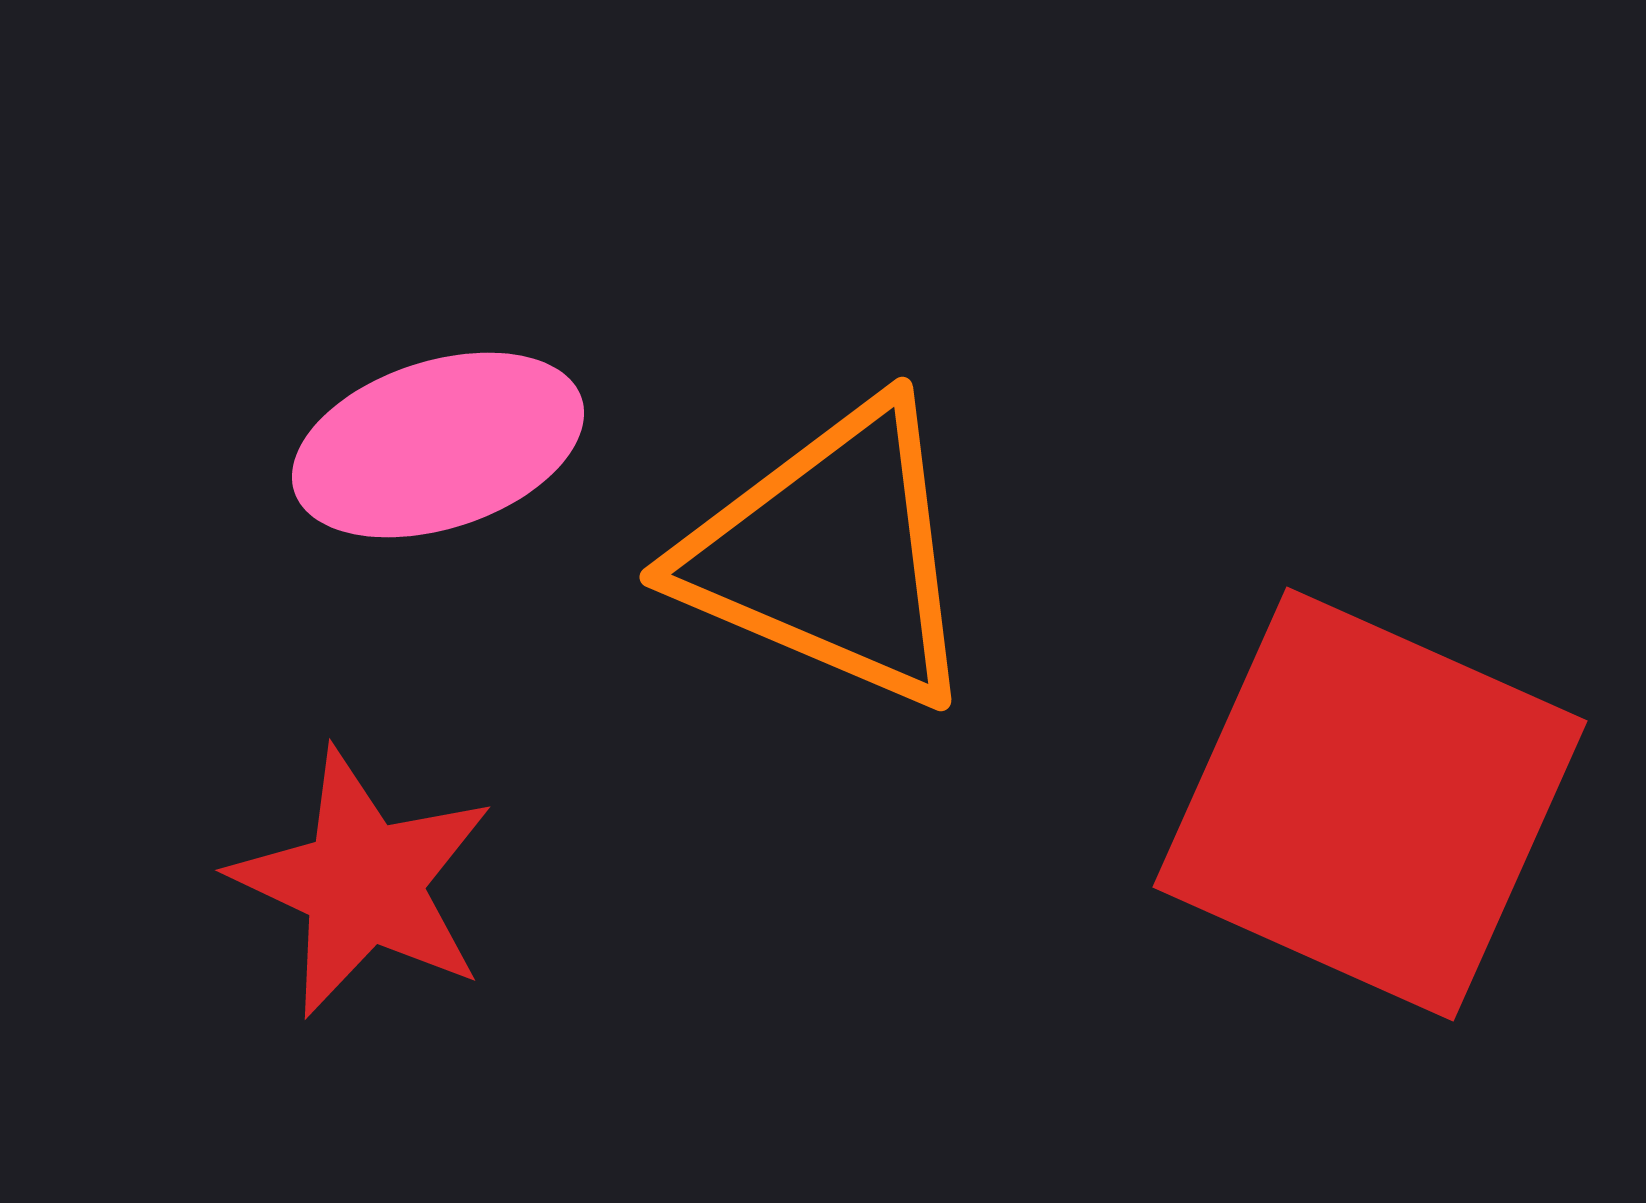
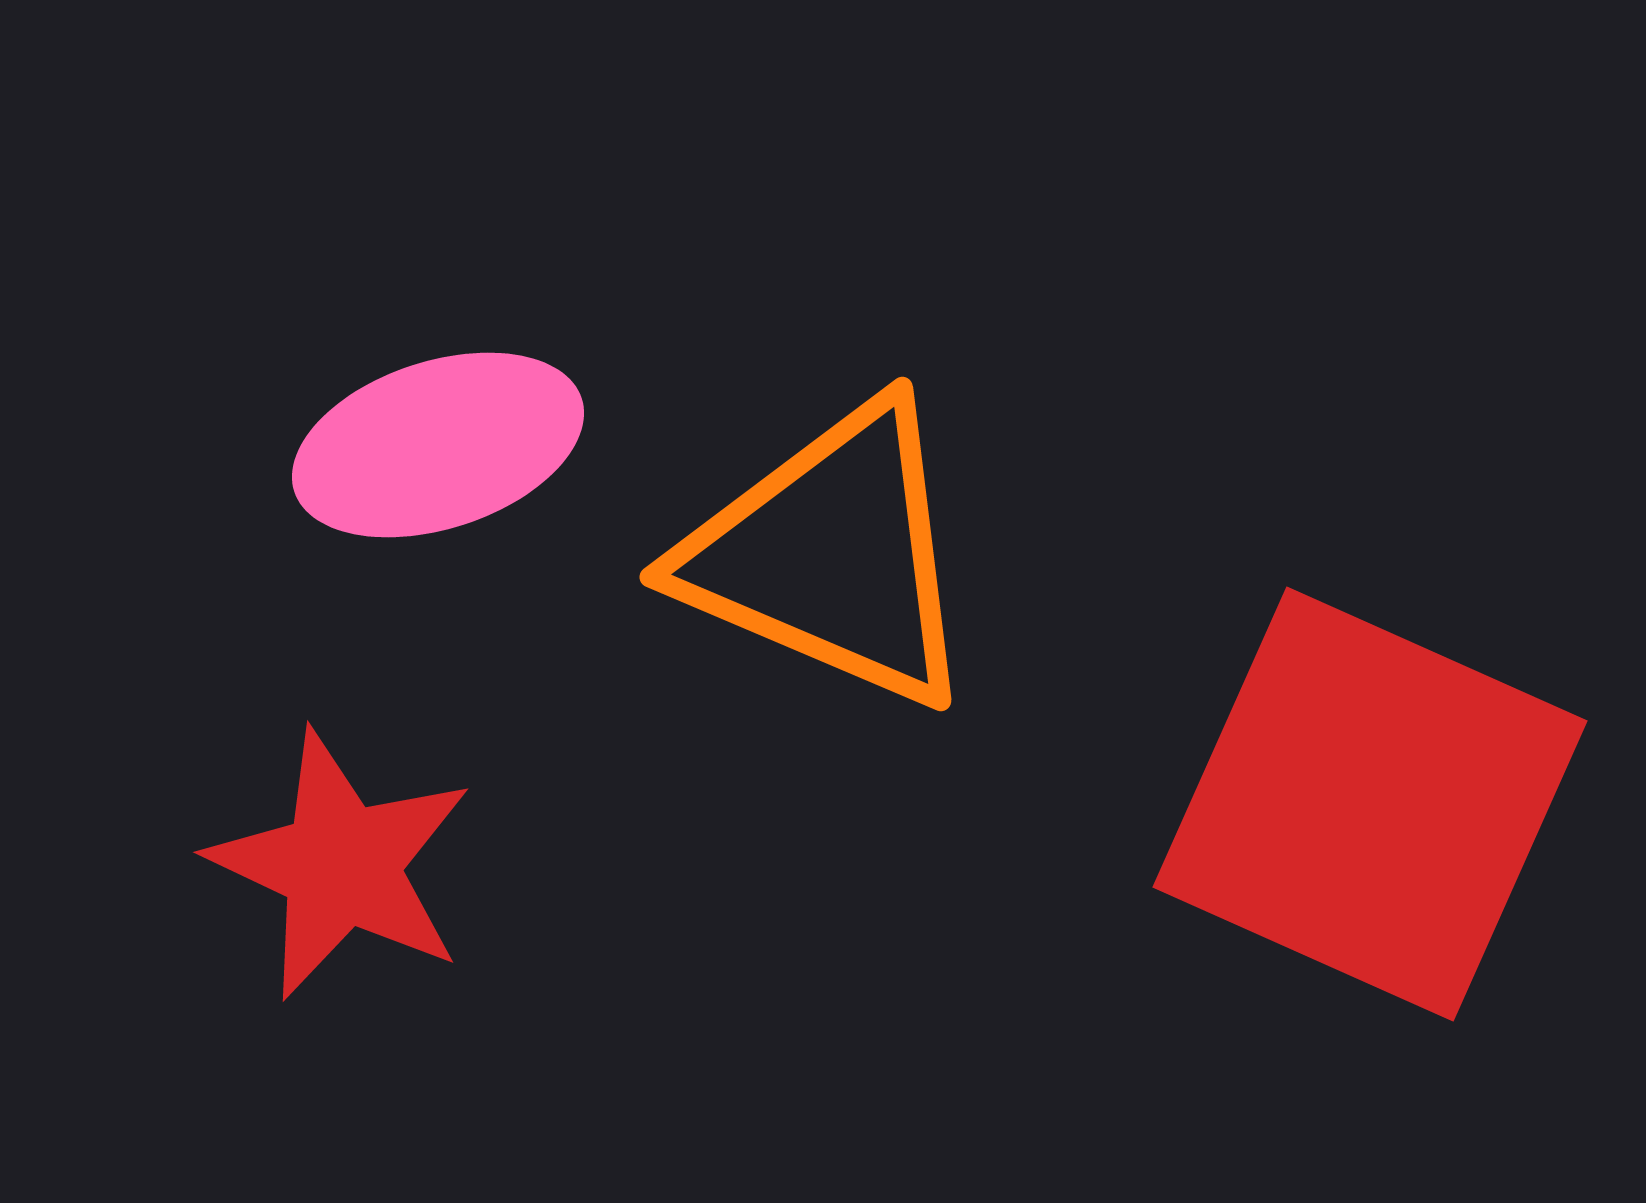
red star: moved 22 px left, 18 px up
